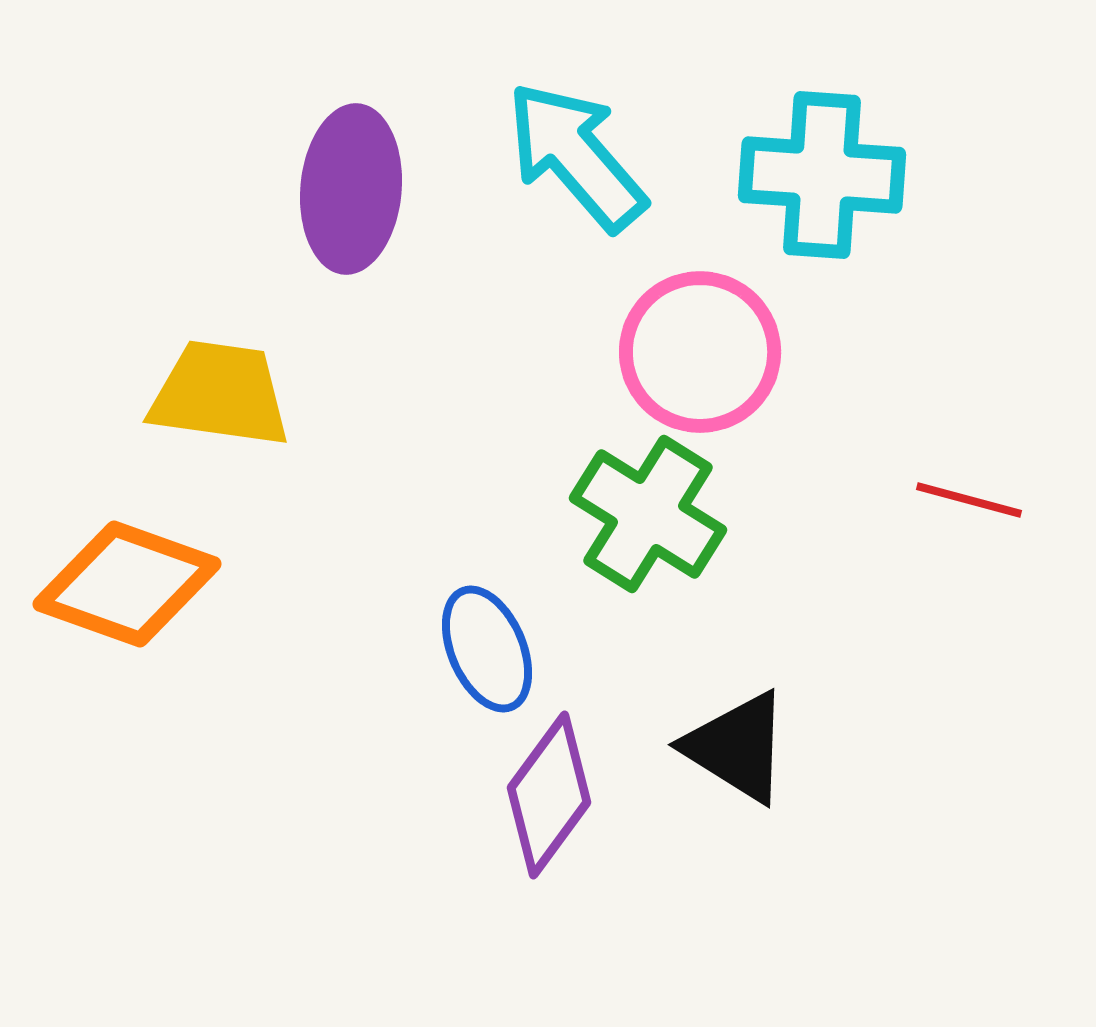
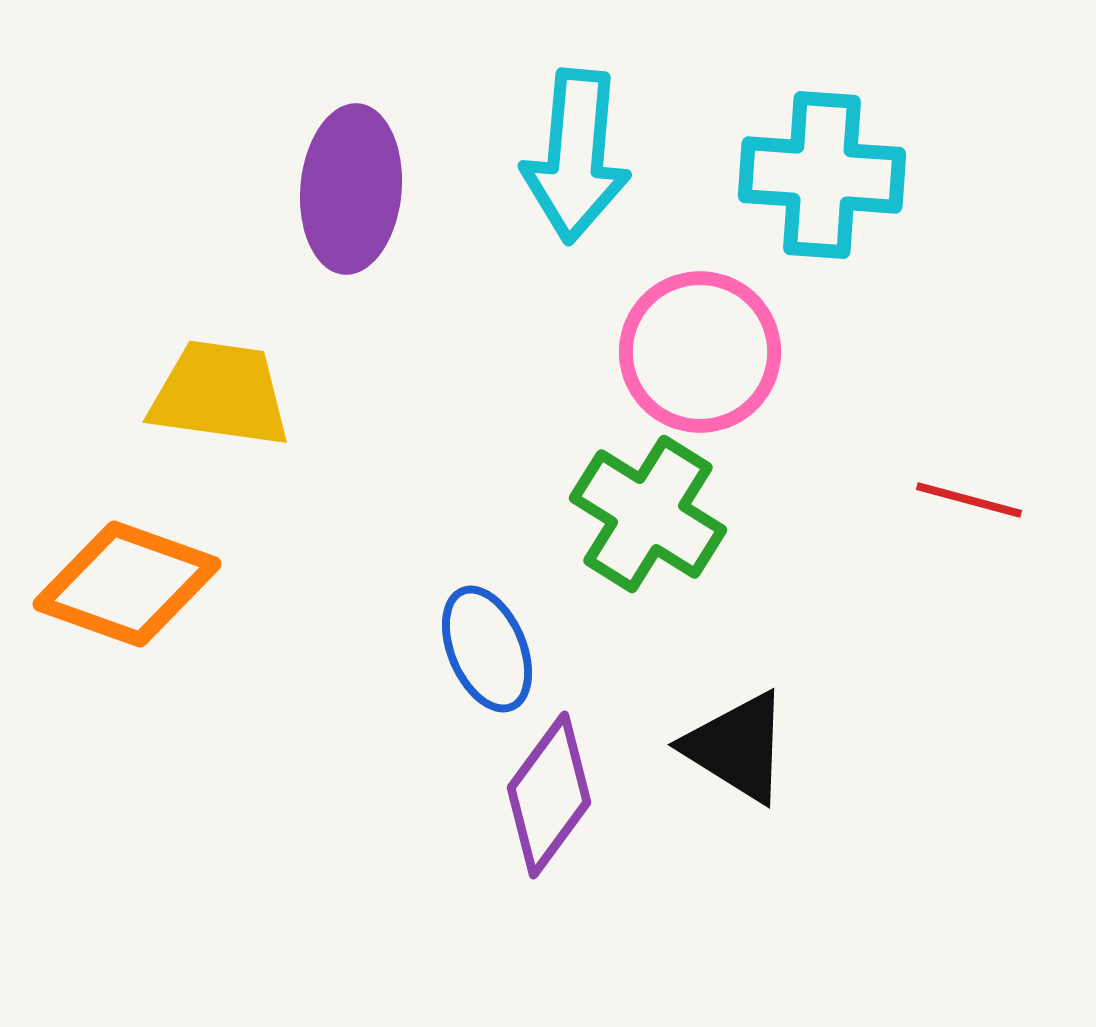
cyan arrow: rotated 134 degrees counterclockwise
